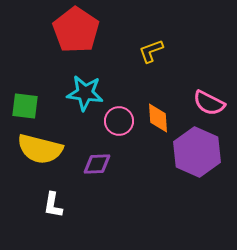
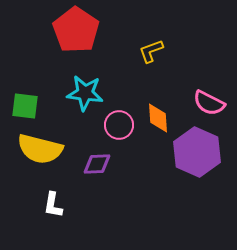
pink circle: moved 4 px down
